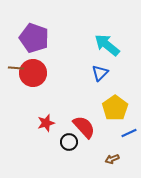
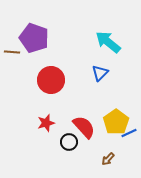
cyan arrow: moved 1 px right, 3 px up
brown line: moved 4 px left, 16 px up
red circle: moved 18 px right, 7 px down
yellow pentagon: moved 1 px right, 14 px down
brown arrow: moved 4 px left; rotated 24 degrees counterclockwise
